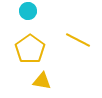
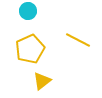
yellow pentagon: rotated 12 degrees clockwise
yellow triangle: rotated 48 degrees counterclockwise
